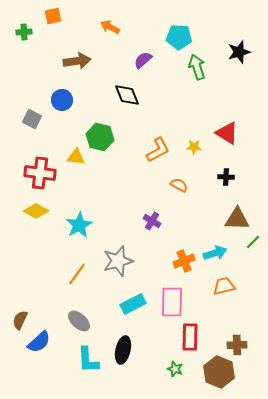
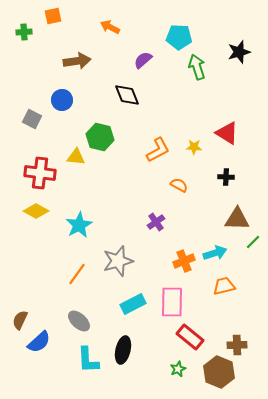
purple cross: moved 4 px right, 1 px down; rotated 24 degrees clockwise
red rectangle: rotated 52 degrees counterclockwise
green star: moved 3 px right; rotated 28 degrees clockwise
